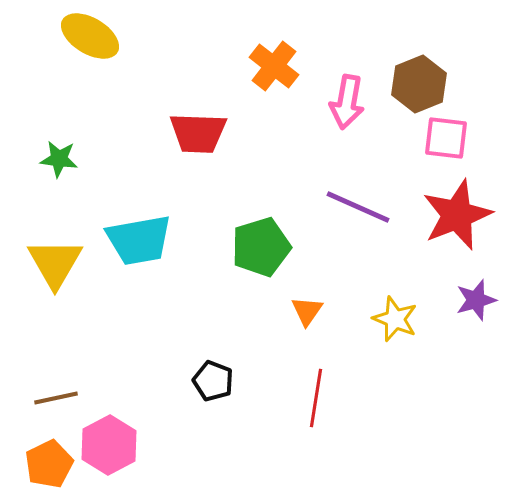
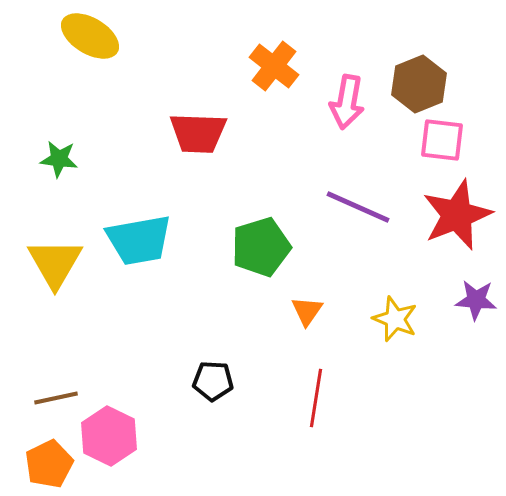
pink square: moved 4 px left, 2 px down
purple star: rotated 21 degrees clockwise
black pentagon: rotated 18 degrees counterclockwise
pink hexagon: moved 9 px up; rotated 6 degrees counterclockwise
